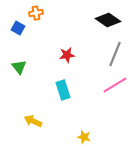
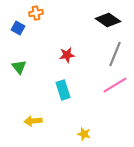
yellow arrow: rotated 30 degrees counterclockwise
yellow star: moved 3 px up
